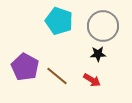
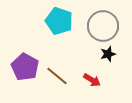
black star: moved 10 px right; rotated 14 degrees counterclockwise
